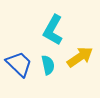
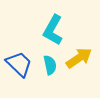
yellow arrow: moved 1 px left, 1 px down
cyan semicircle: moved 2 px right
